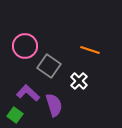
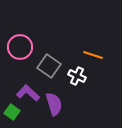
pink circle: moved 5 px left, 1 px down
orange line: moved 3 px right, 5 px down
white cross: moved 2 px left, 5 px up; rotated 18 degrees counterclockwise
purple semicircle: moved 1 px up
green square: moved 3 px left, 3 px up
